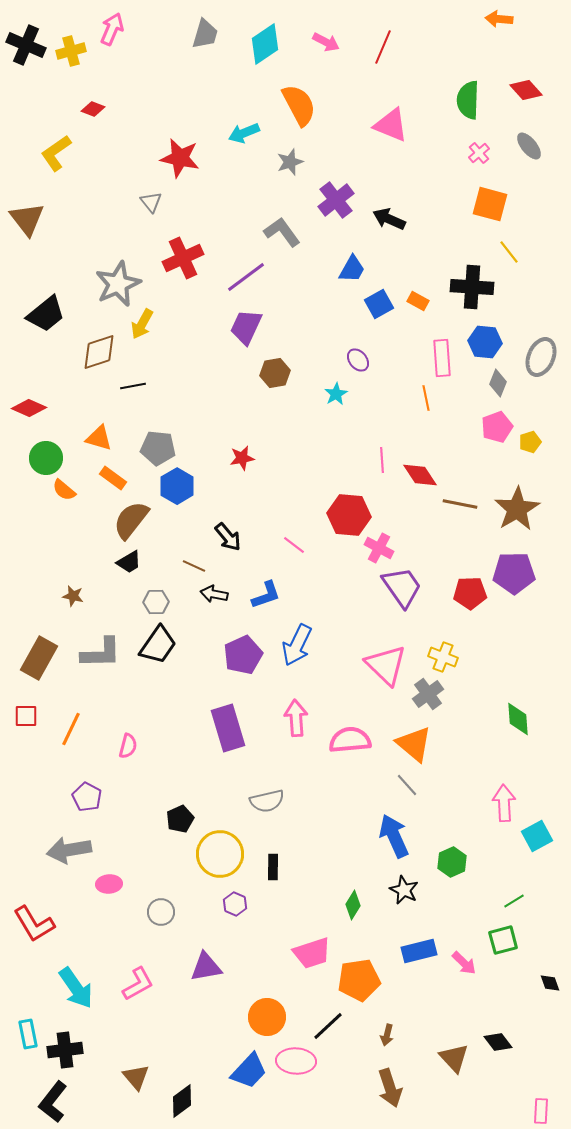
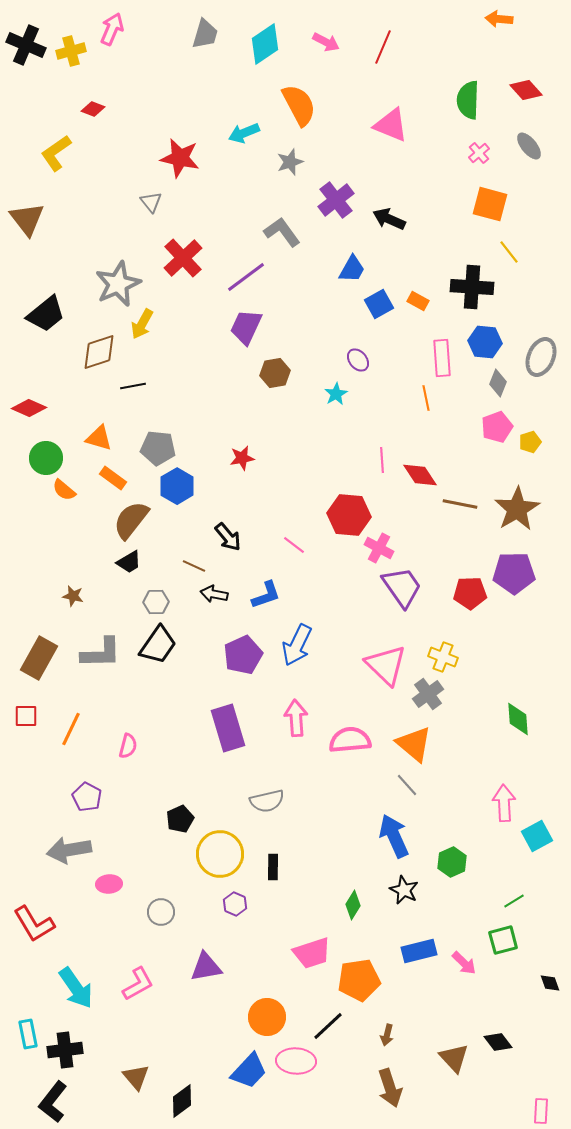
red cross at (183, 258): rotated 18 degrees counterclockwise
